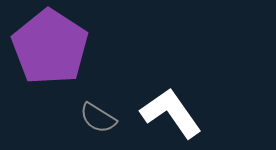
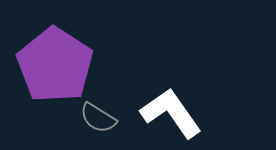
purple pentagon: moved 5 px right, 18 px down
